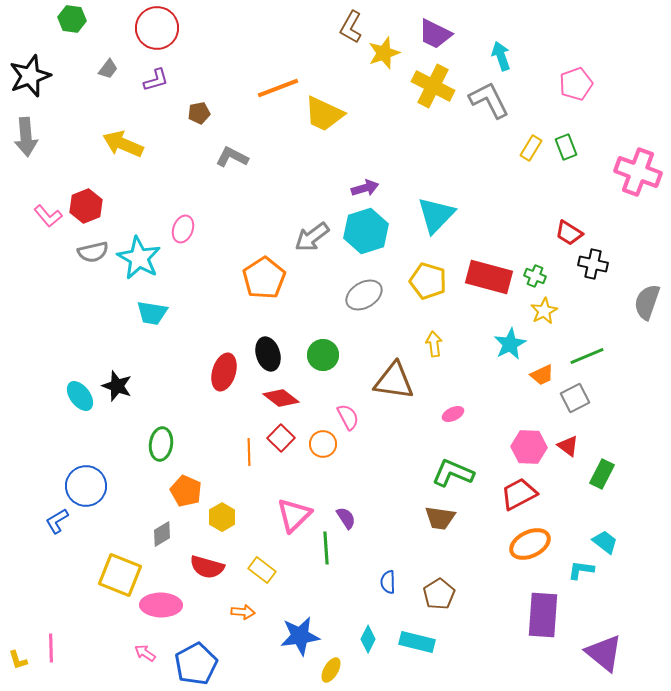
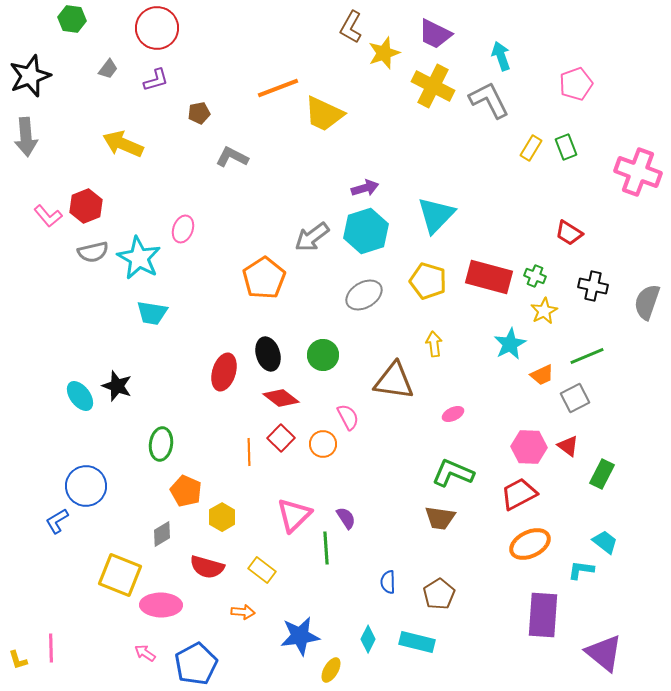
black cross at (593, 264): moved 22 px down
